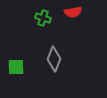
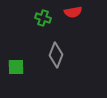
gray diamond: moved 2 px right, 4 px up
